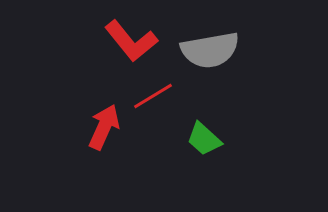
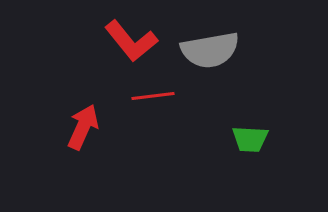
red line: rotated 24 degrees clockwise
red arrow: moved 21 px left
green trapezoid: moved 46 px right; rotated 39 degrees counterclockwise
